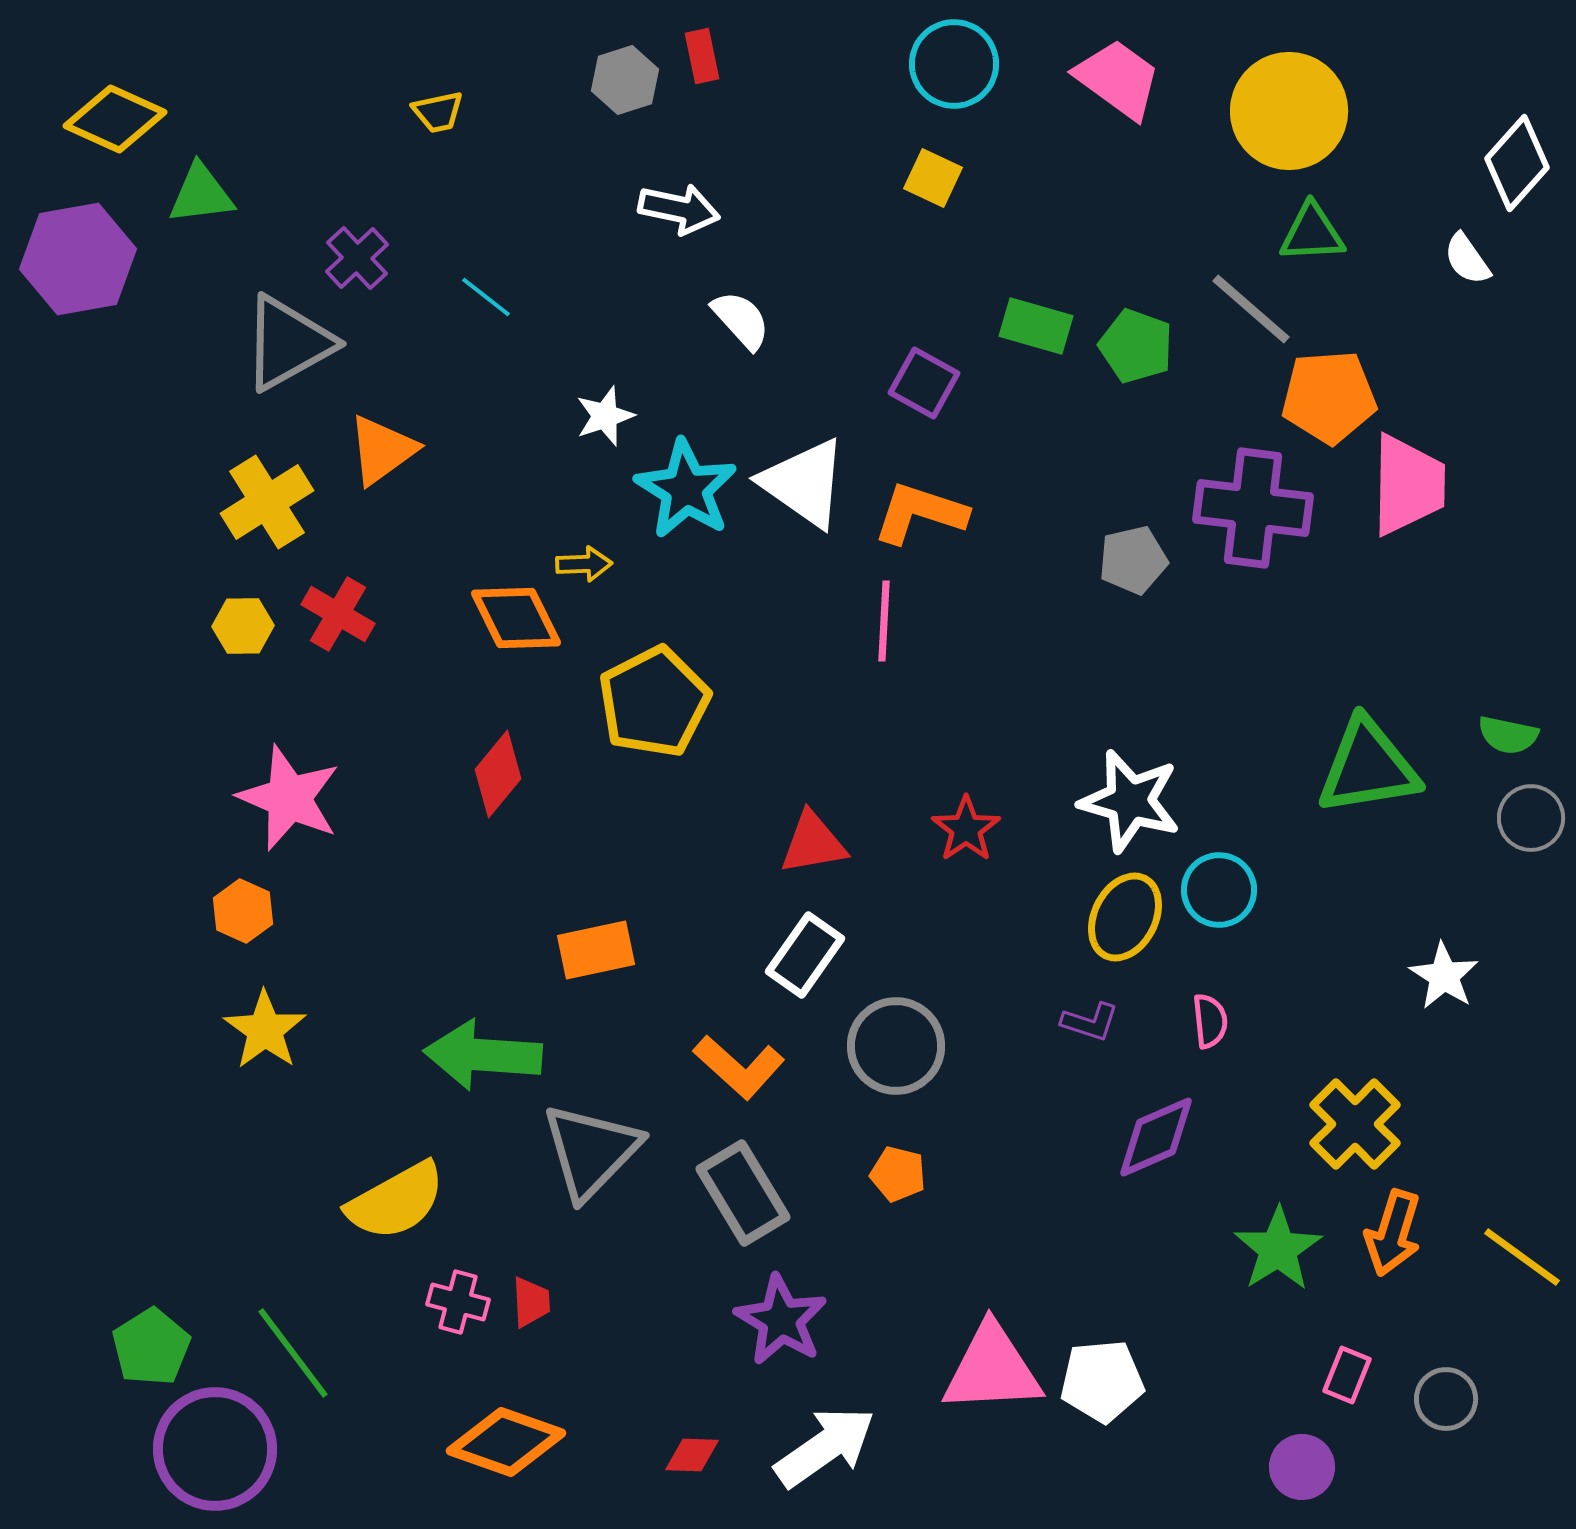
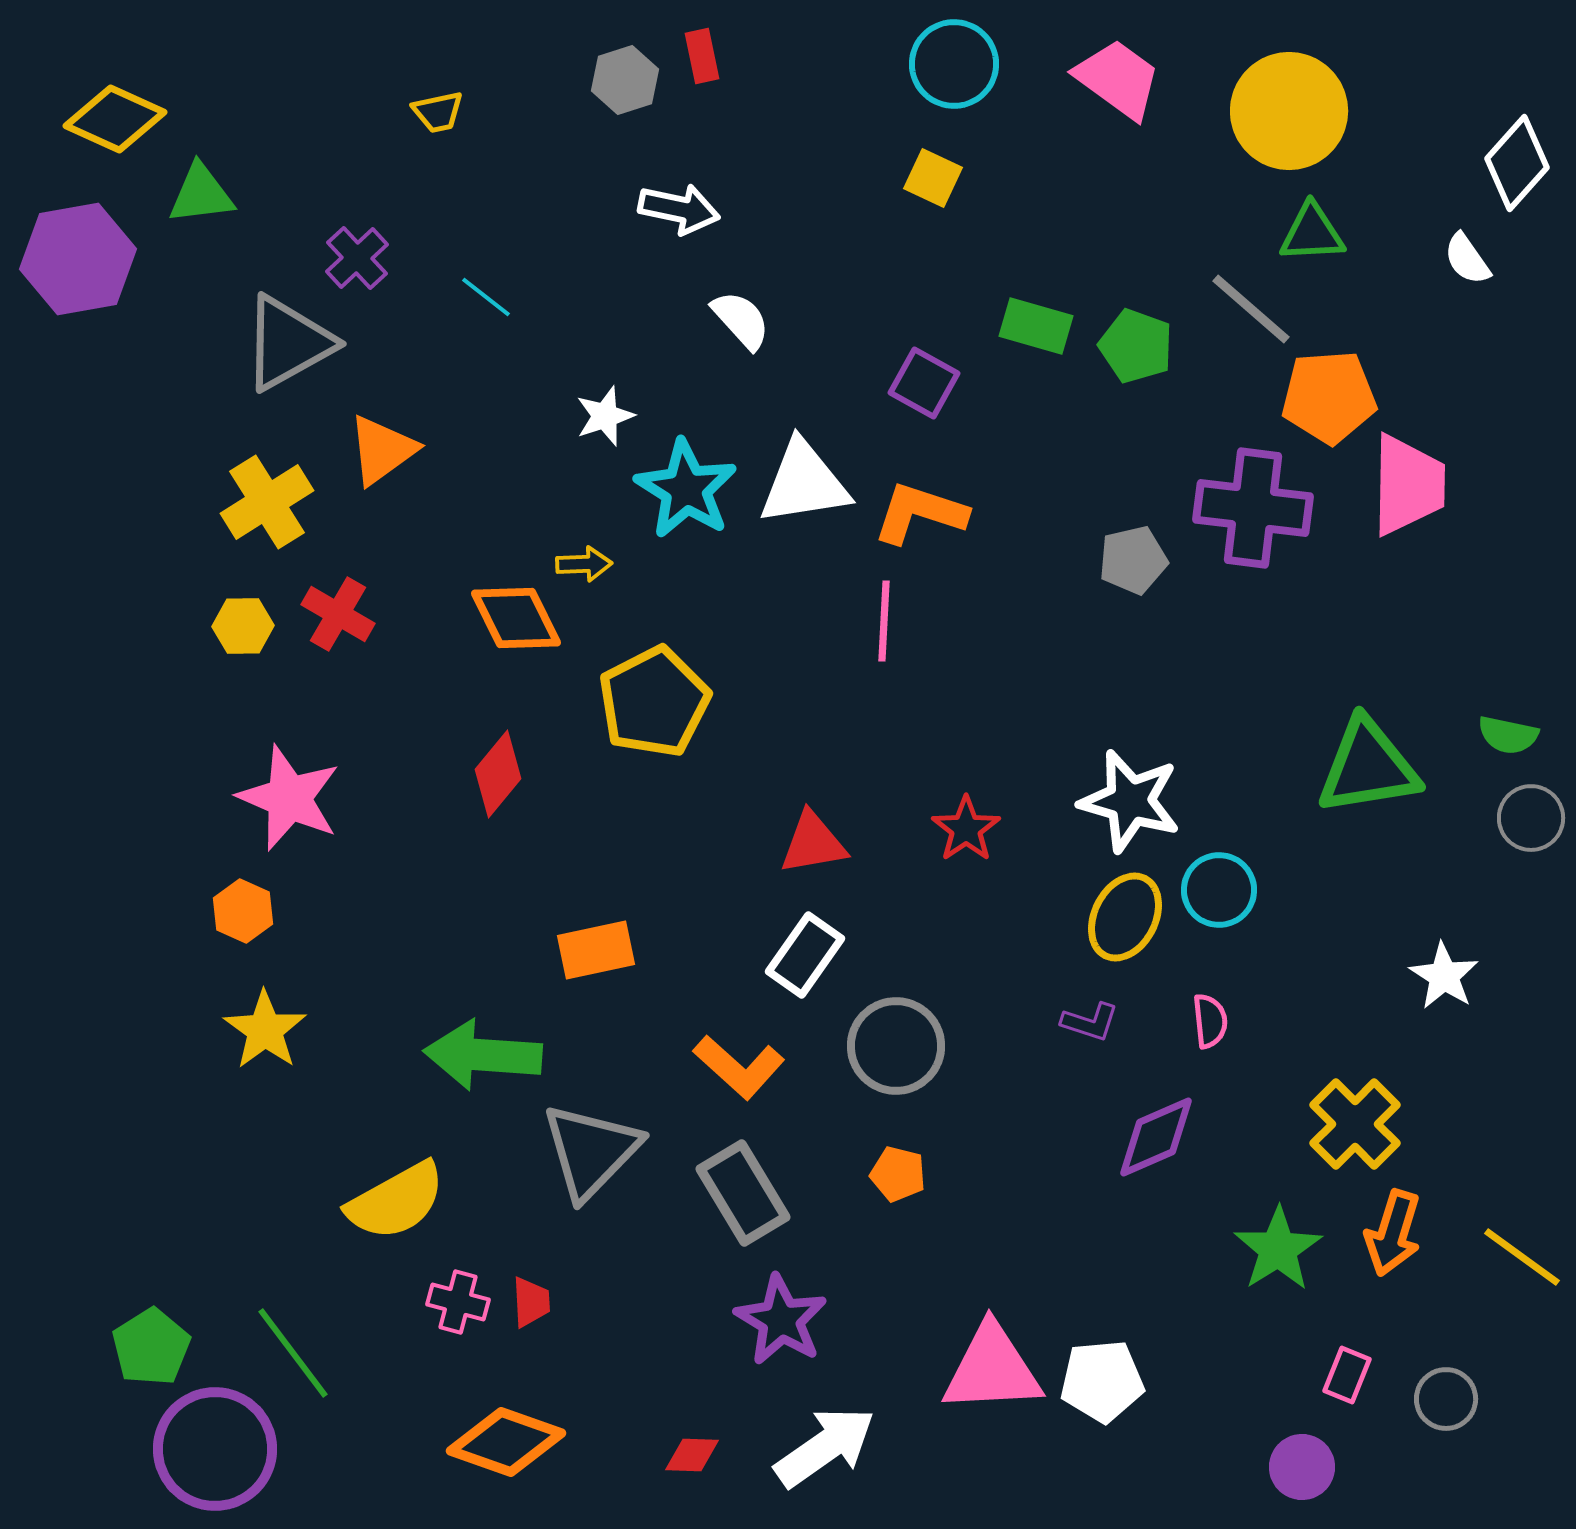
white triangle at (804, 483): rotated 44 degrees counterclockwise
